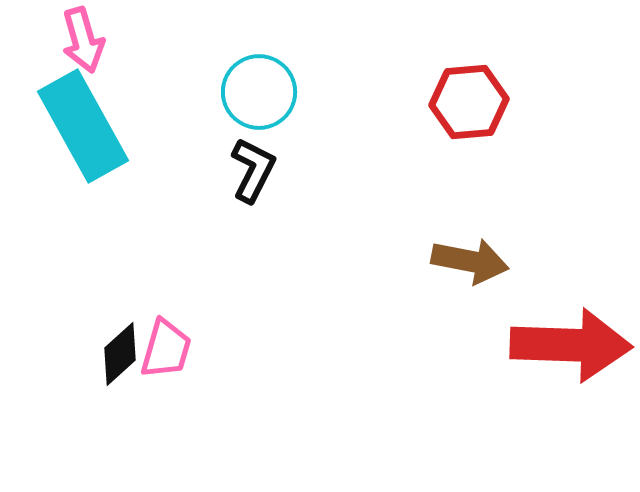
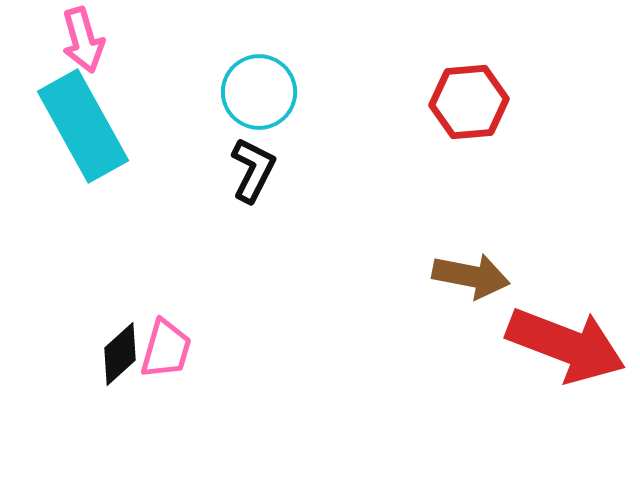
brown arrow: moved 1 px right, 15 px down
red arrow: moved 5 px left; rotated 19 degrees clockwise
